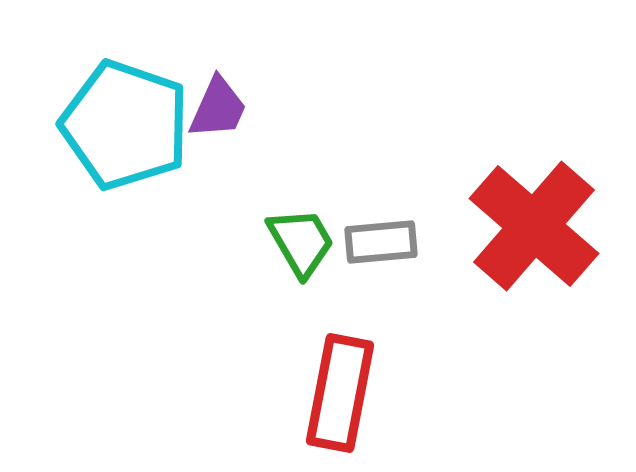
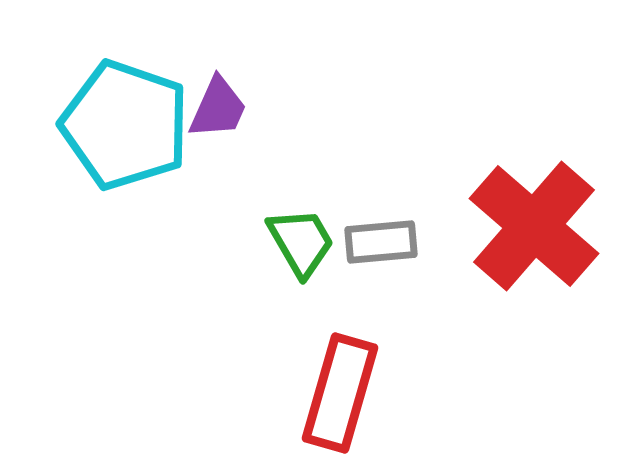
red rectangle: rotated 5 degrees clockwise
